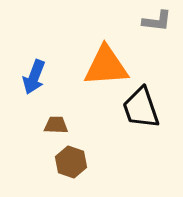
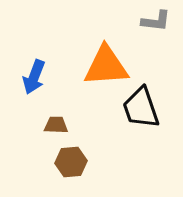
gray L-shape: moved 1 px left
brown hexagon: rotated 24 degrees counterclockwise
